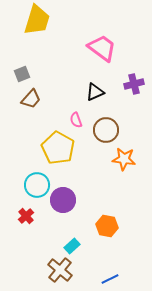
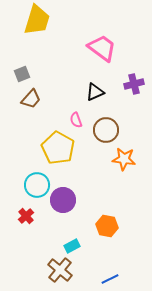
cyan rectangle: rotated 14 degrees clockwise
